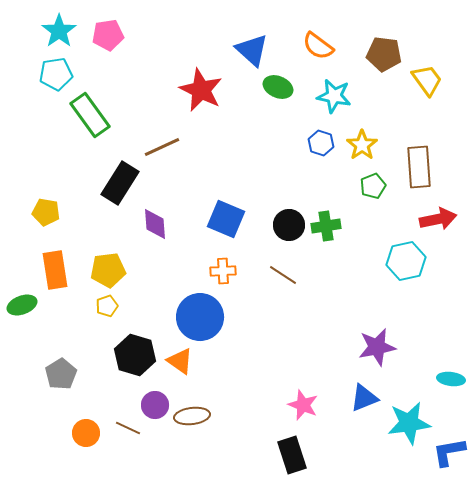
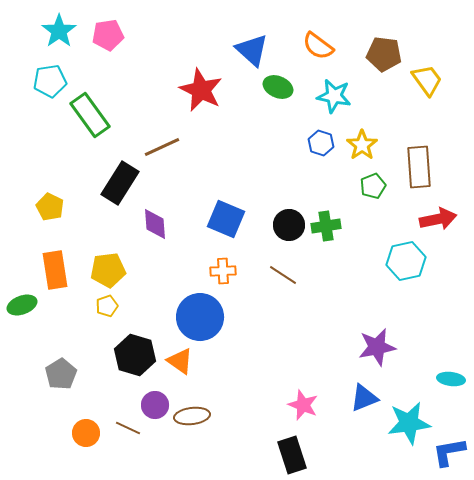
cyan pentagon at (56, 74): moved 6 px left, 7 px down
yellow pentagon at (46, 212): moved 4 px right, 5 px up; rotated 16 degrees clockwise
